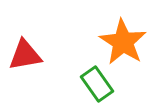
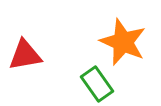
orange star: rotated 9 degrees counterclockwise
